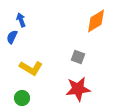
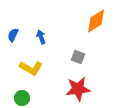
blue arrow: moved 20 px right, 17 px down
blue semicircle: moved 1 px right, 2 px up
